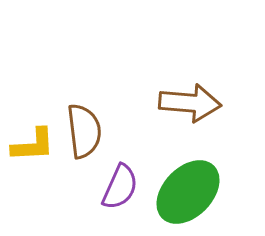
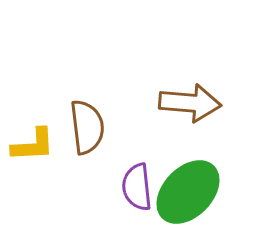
brown semicircle: moved 3 px right, 4 px up
purple semicircle: moved 17 px right; rotated 150 degrees clockwise
